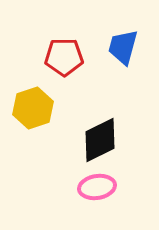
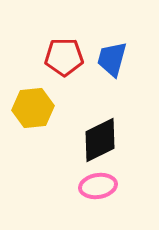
blue trapezoid: moved 11 px left, 12 px down
yellow hexagon: rotated 12 degrees clockwise
pink ellipse: moved 1 px right, 1 px up
